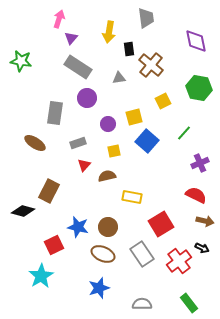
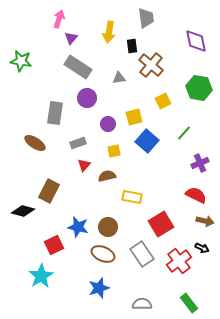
black rectangle at (129, 49): moved 3 px right, 3 px up
